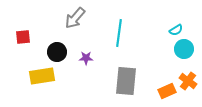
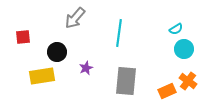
cyan semicircle: moved 1 px up
purple star: moved 10 px down; rotated 24 degrees counterclockwise
